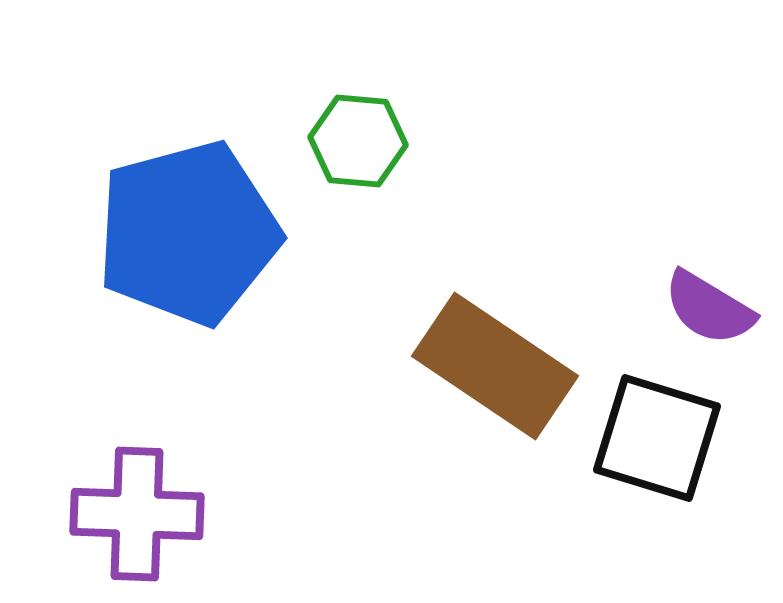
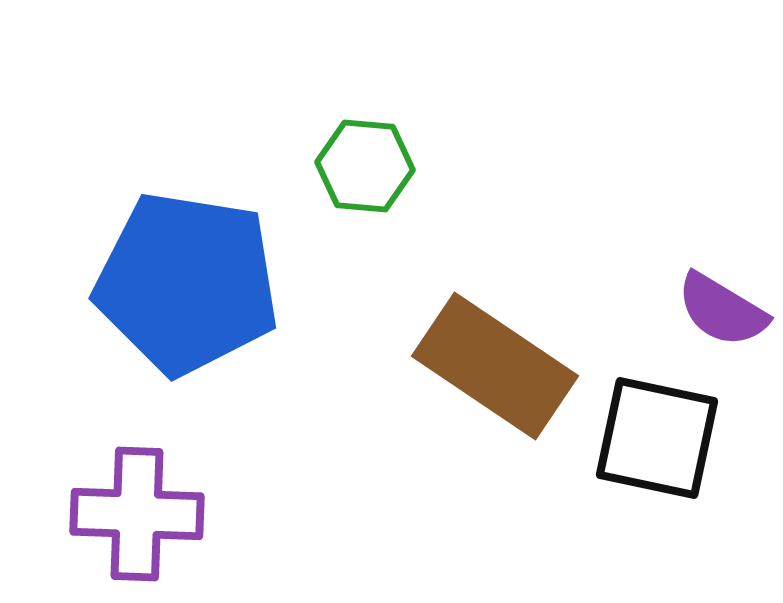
green hexagon: moved 7 px right, 25 px down
blue pentagon: moved 1 px left, 50 px down; rotated 24 degrees clockwise
purple semicircle: moved 13 px right, 2 px down
black square: rotated 5 degrees counterclockwise
